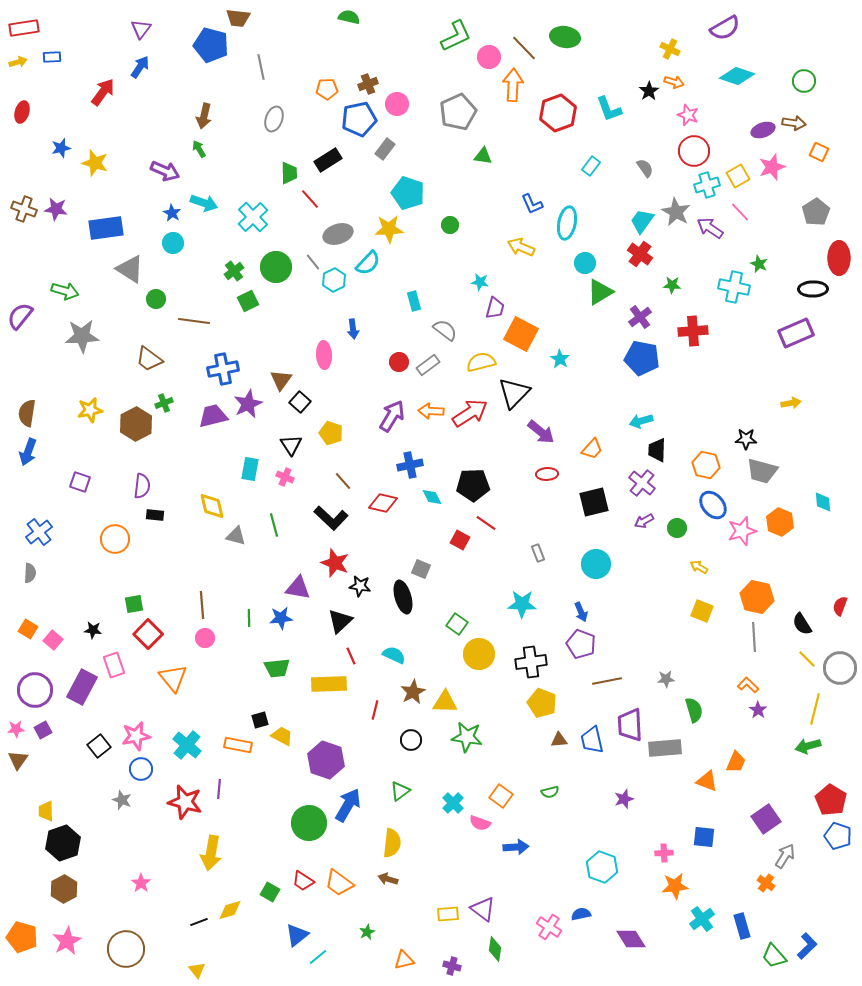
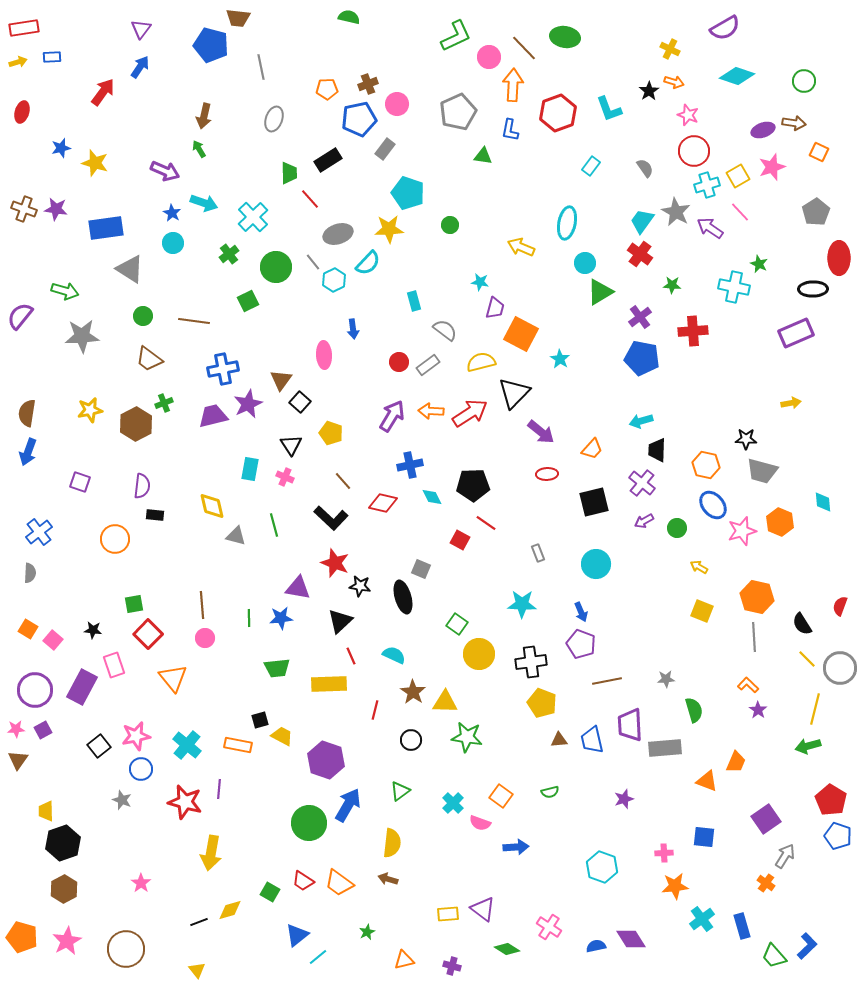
blue L-shape at (532, 204): moved 22 px left, 74 px up; rotated 35 degrees clockwise
green cross at (234, 271): moved 5 px left, 17 px up
green circle at (156, 299): moved 13 px left, 17 px down
brown star at (413, 692): rotated 10 degrees counterclockwise
blue semicircle at (581, 914): moved 15 px right, 32 px down
green diamond at (495, 949): moved 12 px right; rotated 65 degrees counterclockwise
